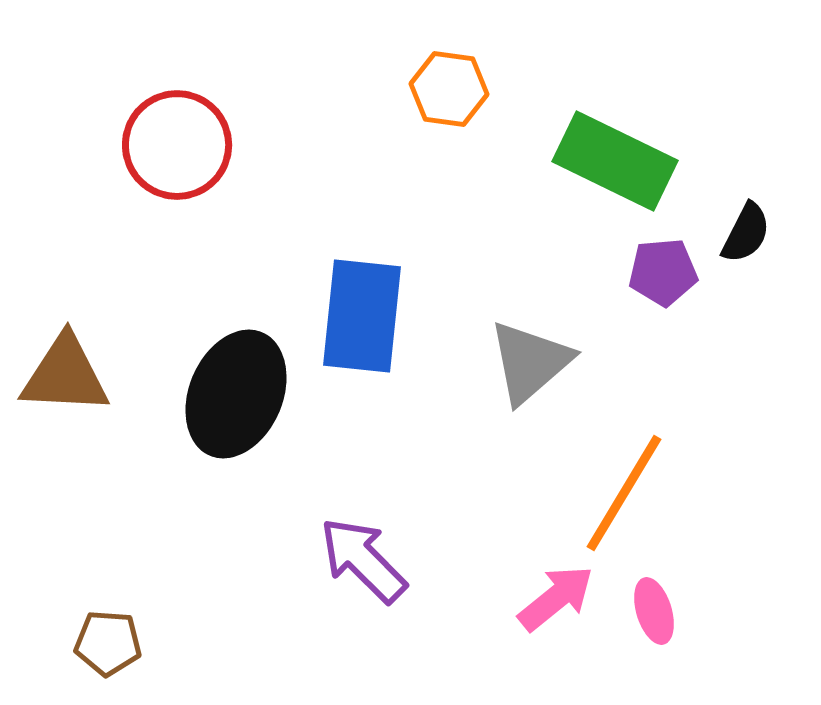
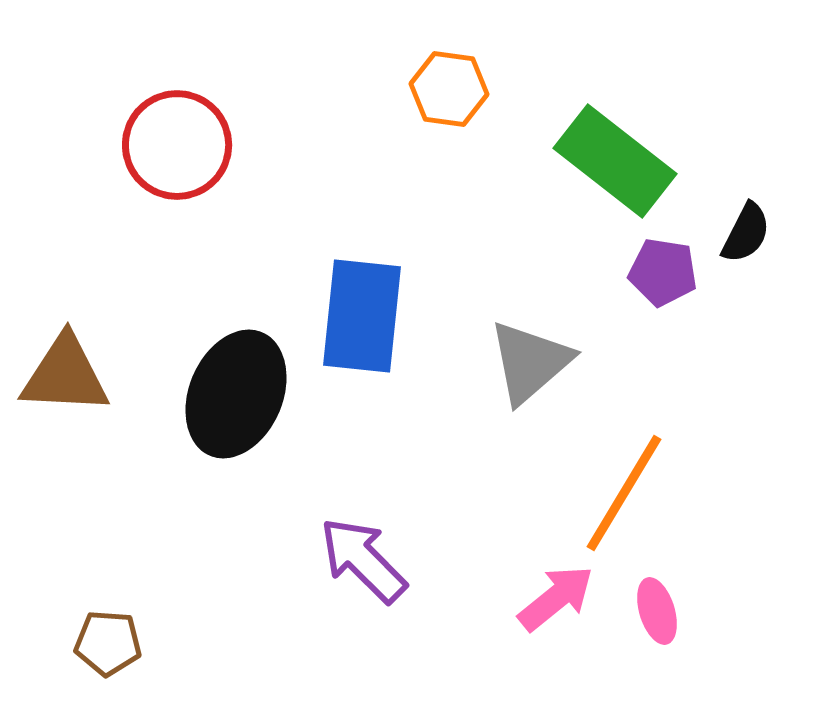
green rectangle: rotated 12 degrees clockwise
purple pentagon: rotated 14 degrees clockwise
pink ellipse: moved 3 px right
